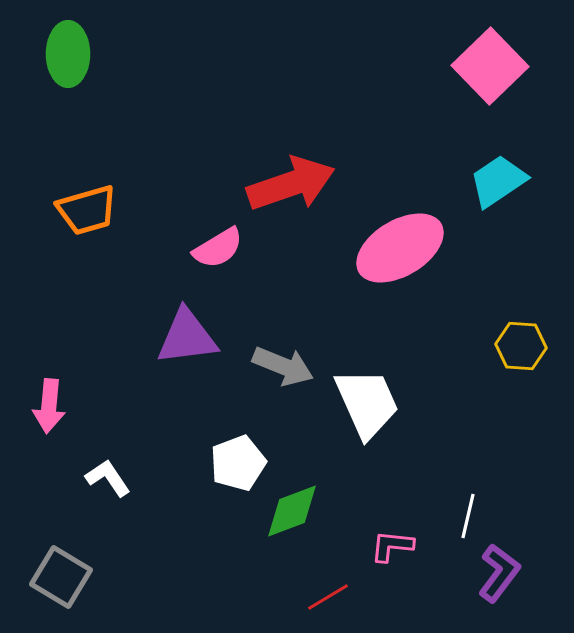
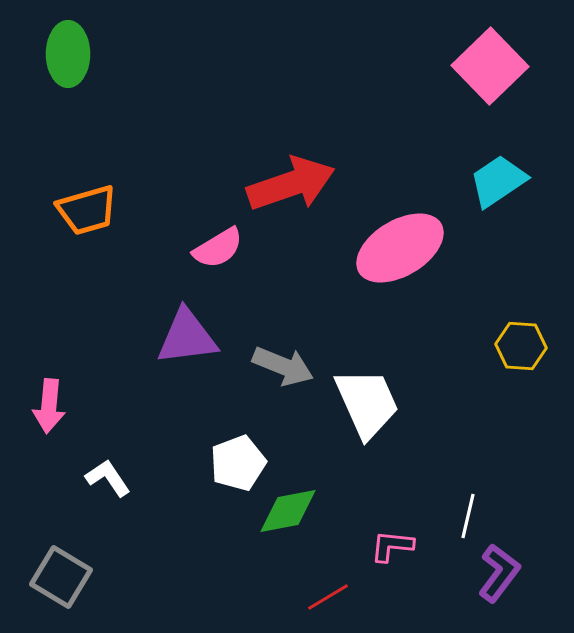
green diamond: moved 4 px left; rotated 10 degrees clockwise
